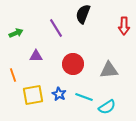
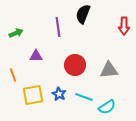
purple line: moved 2 px right, 1 px up; rotated 24 degrees clockwise
red circle: moved 2 px right, 1 px down
